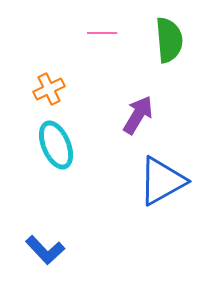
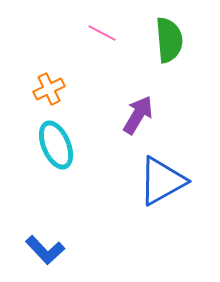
pink line: rotated 28 degrees clockwise
